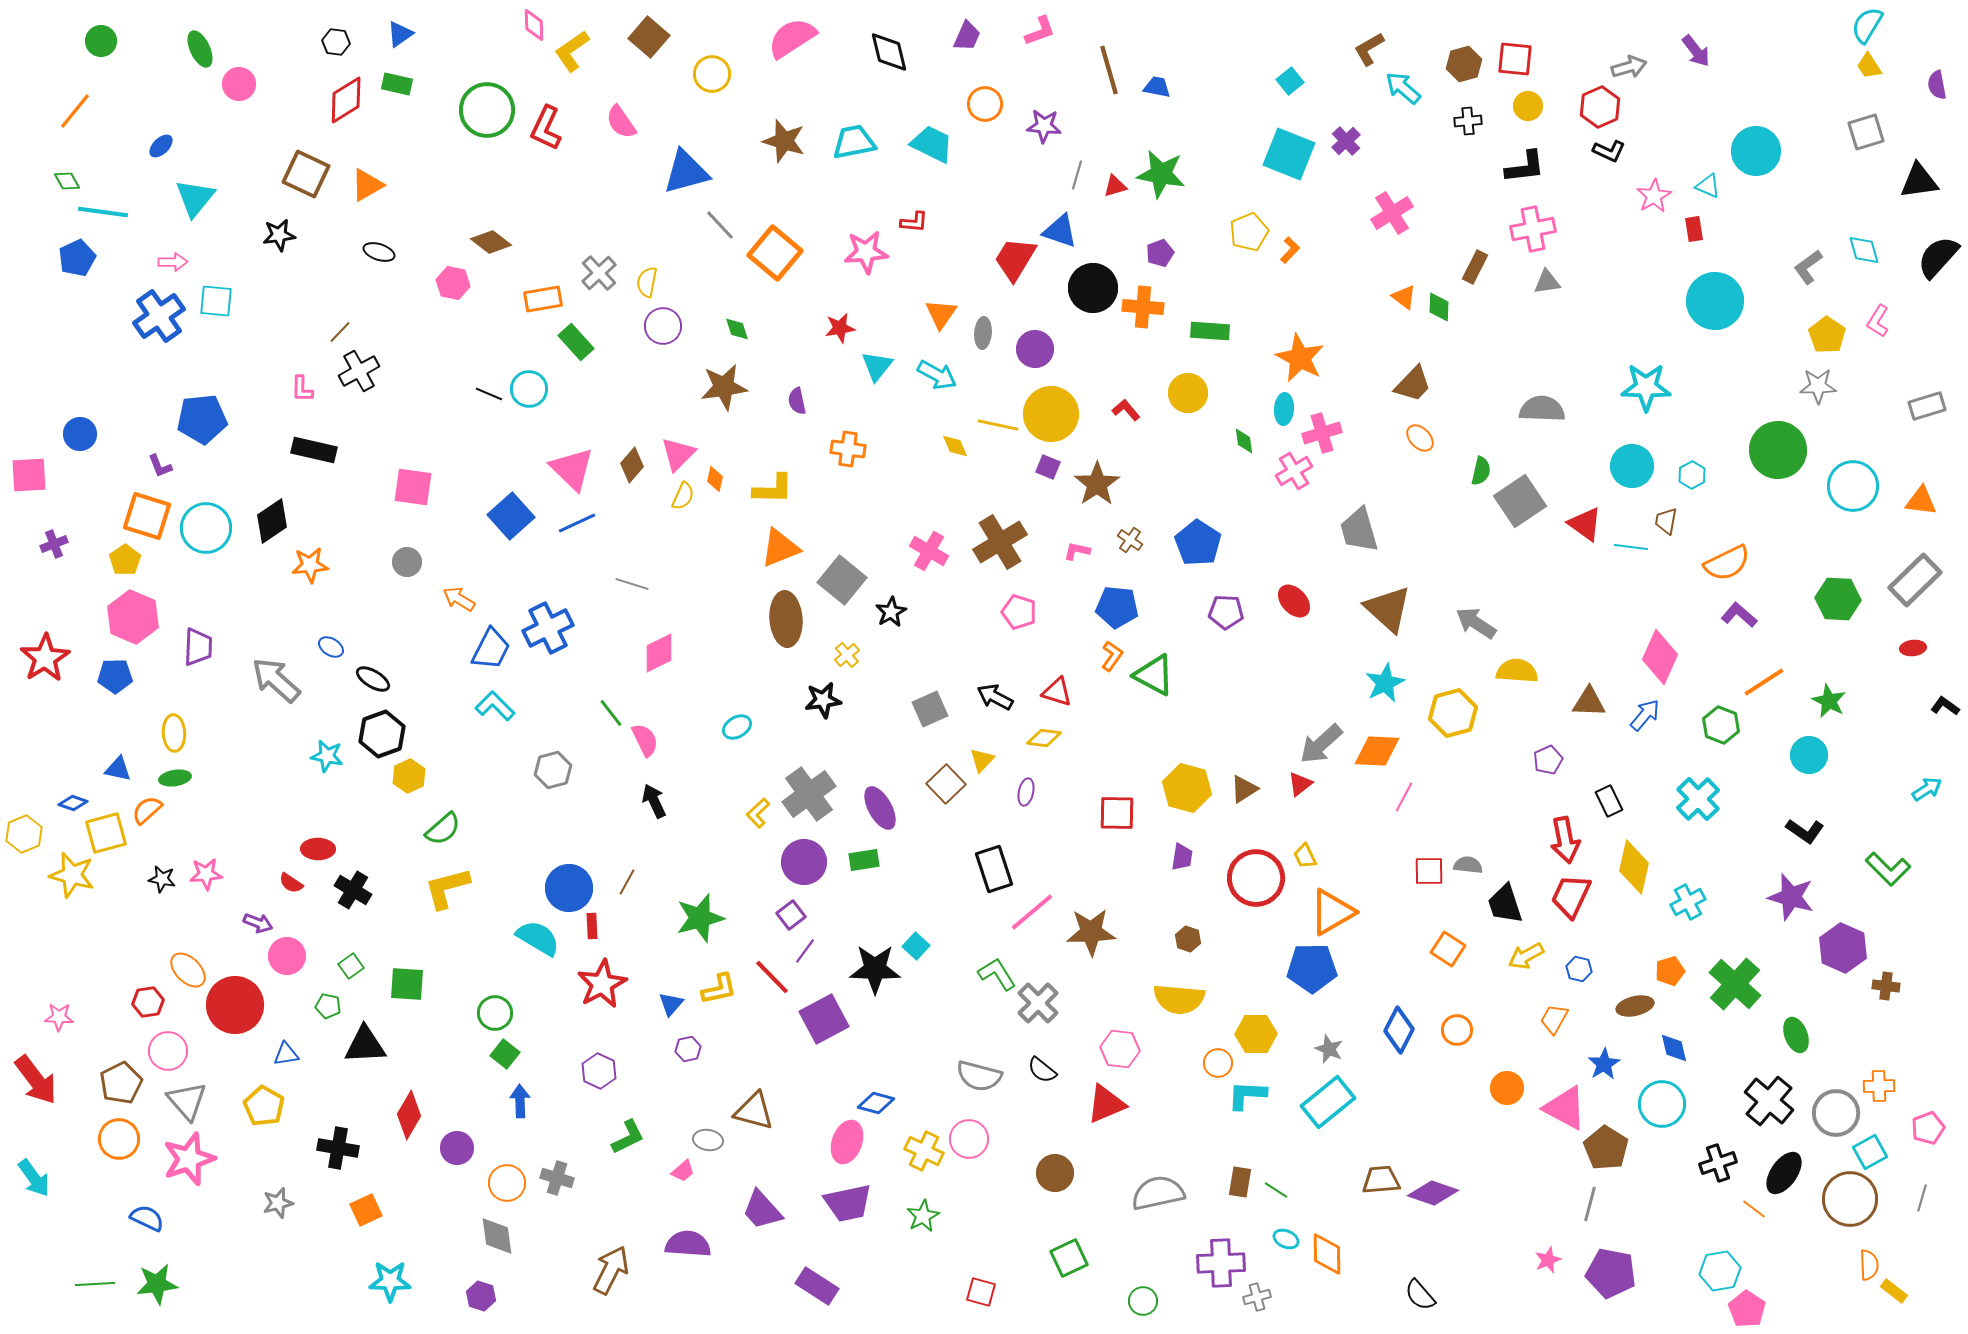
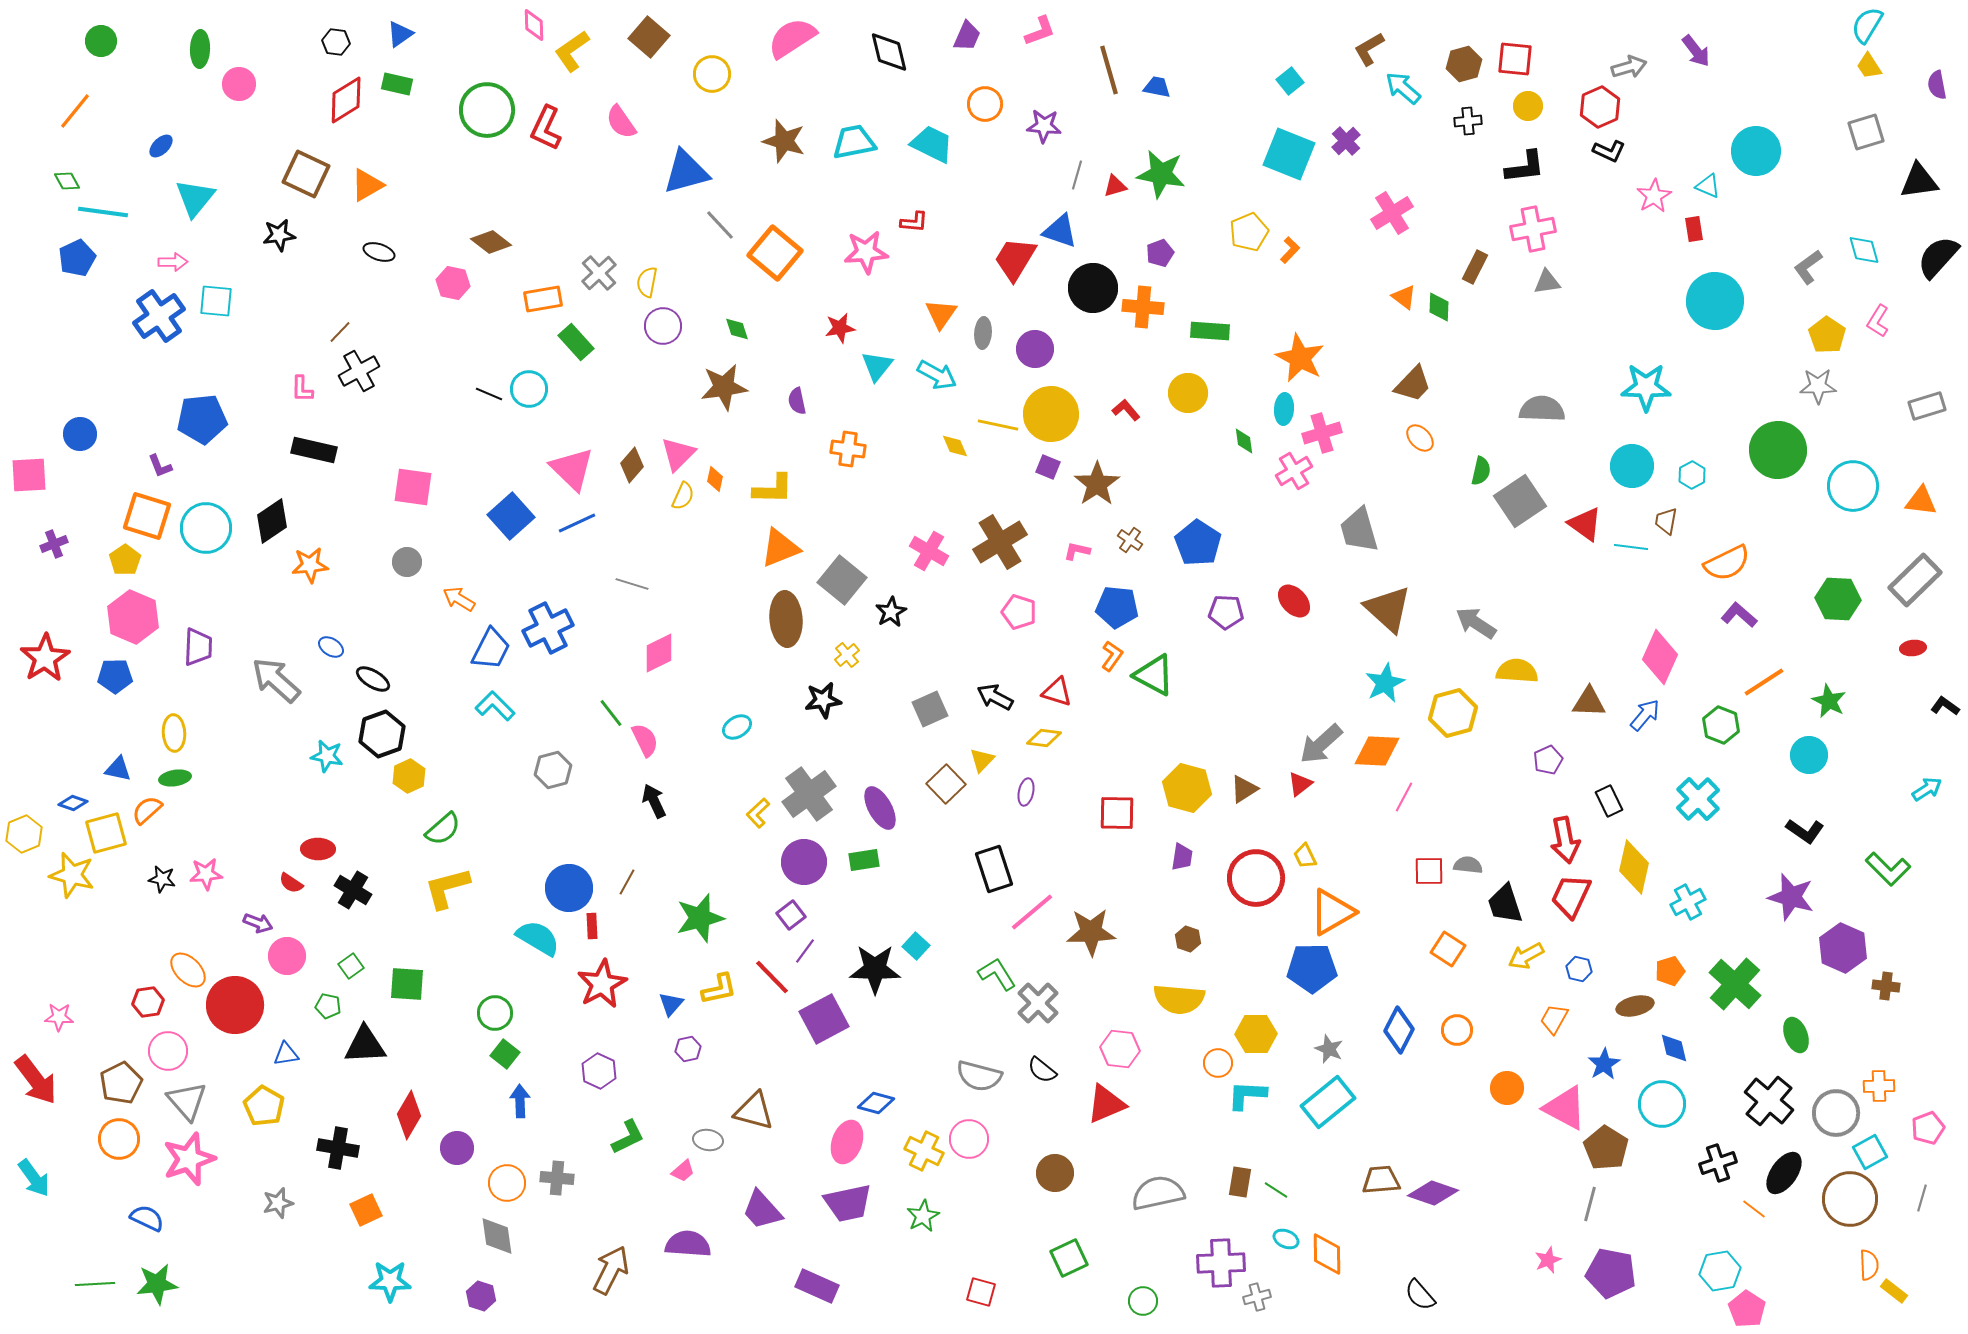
green ellipse at (200, 49): rotated 27 degrees clockwise
gray cross at (557, 1178): rotated 12 degrees counterclockwise
purple rectangle at (817, 1286): rotated 9 degrees counterclockwise
